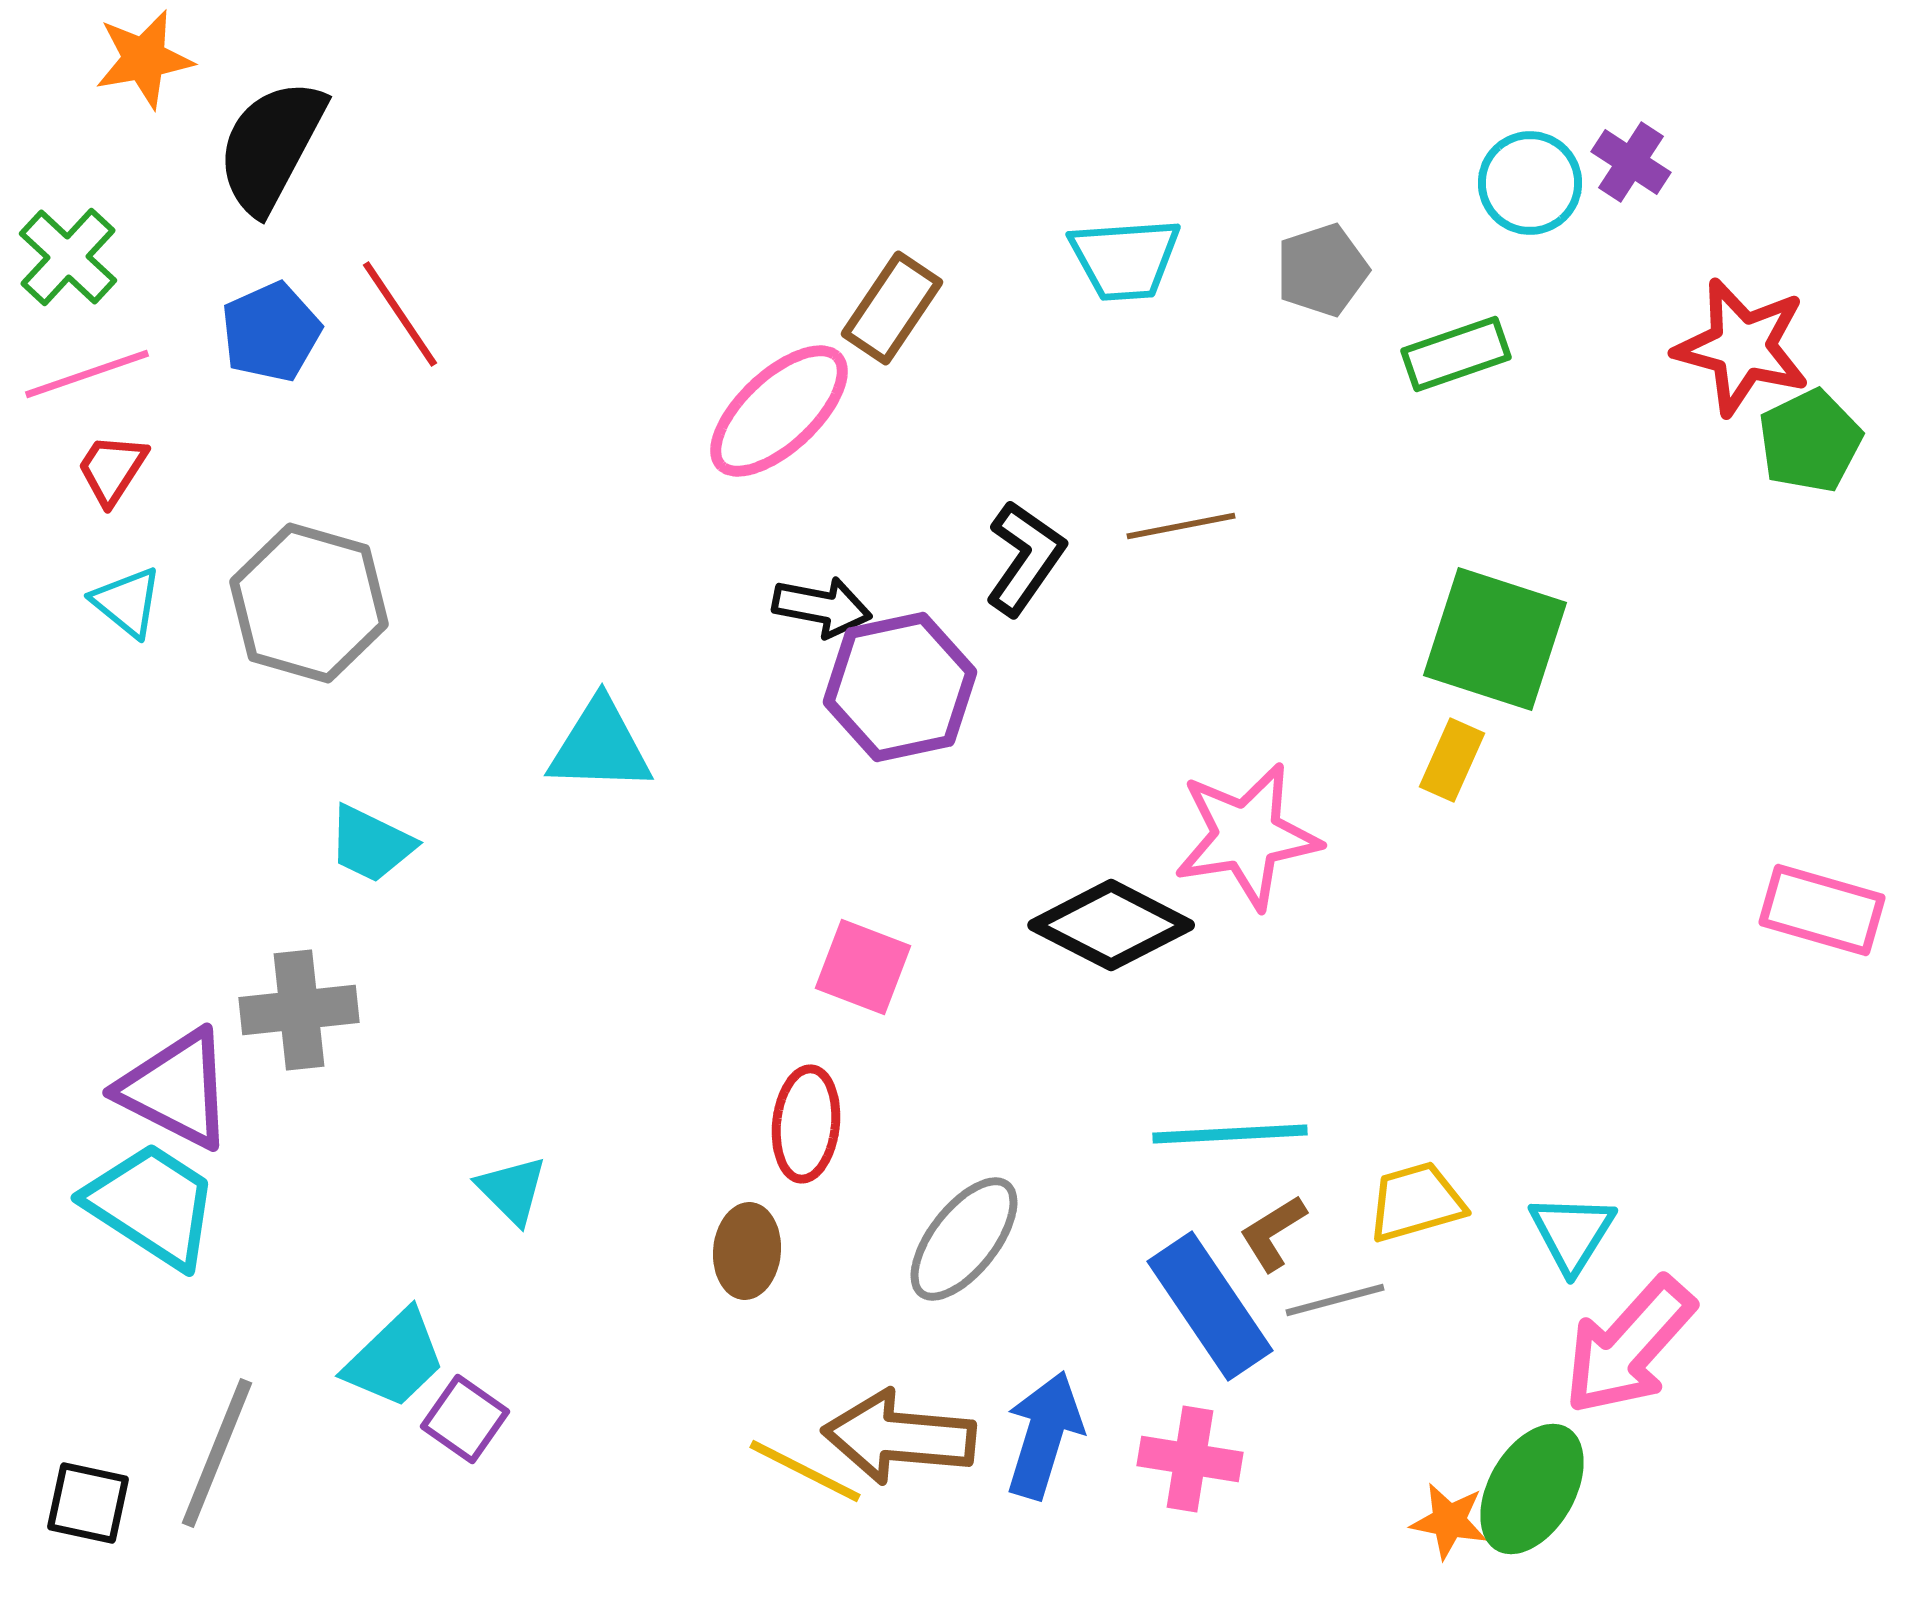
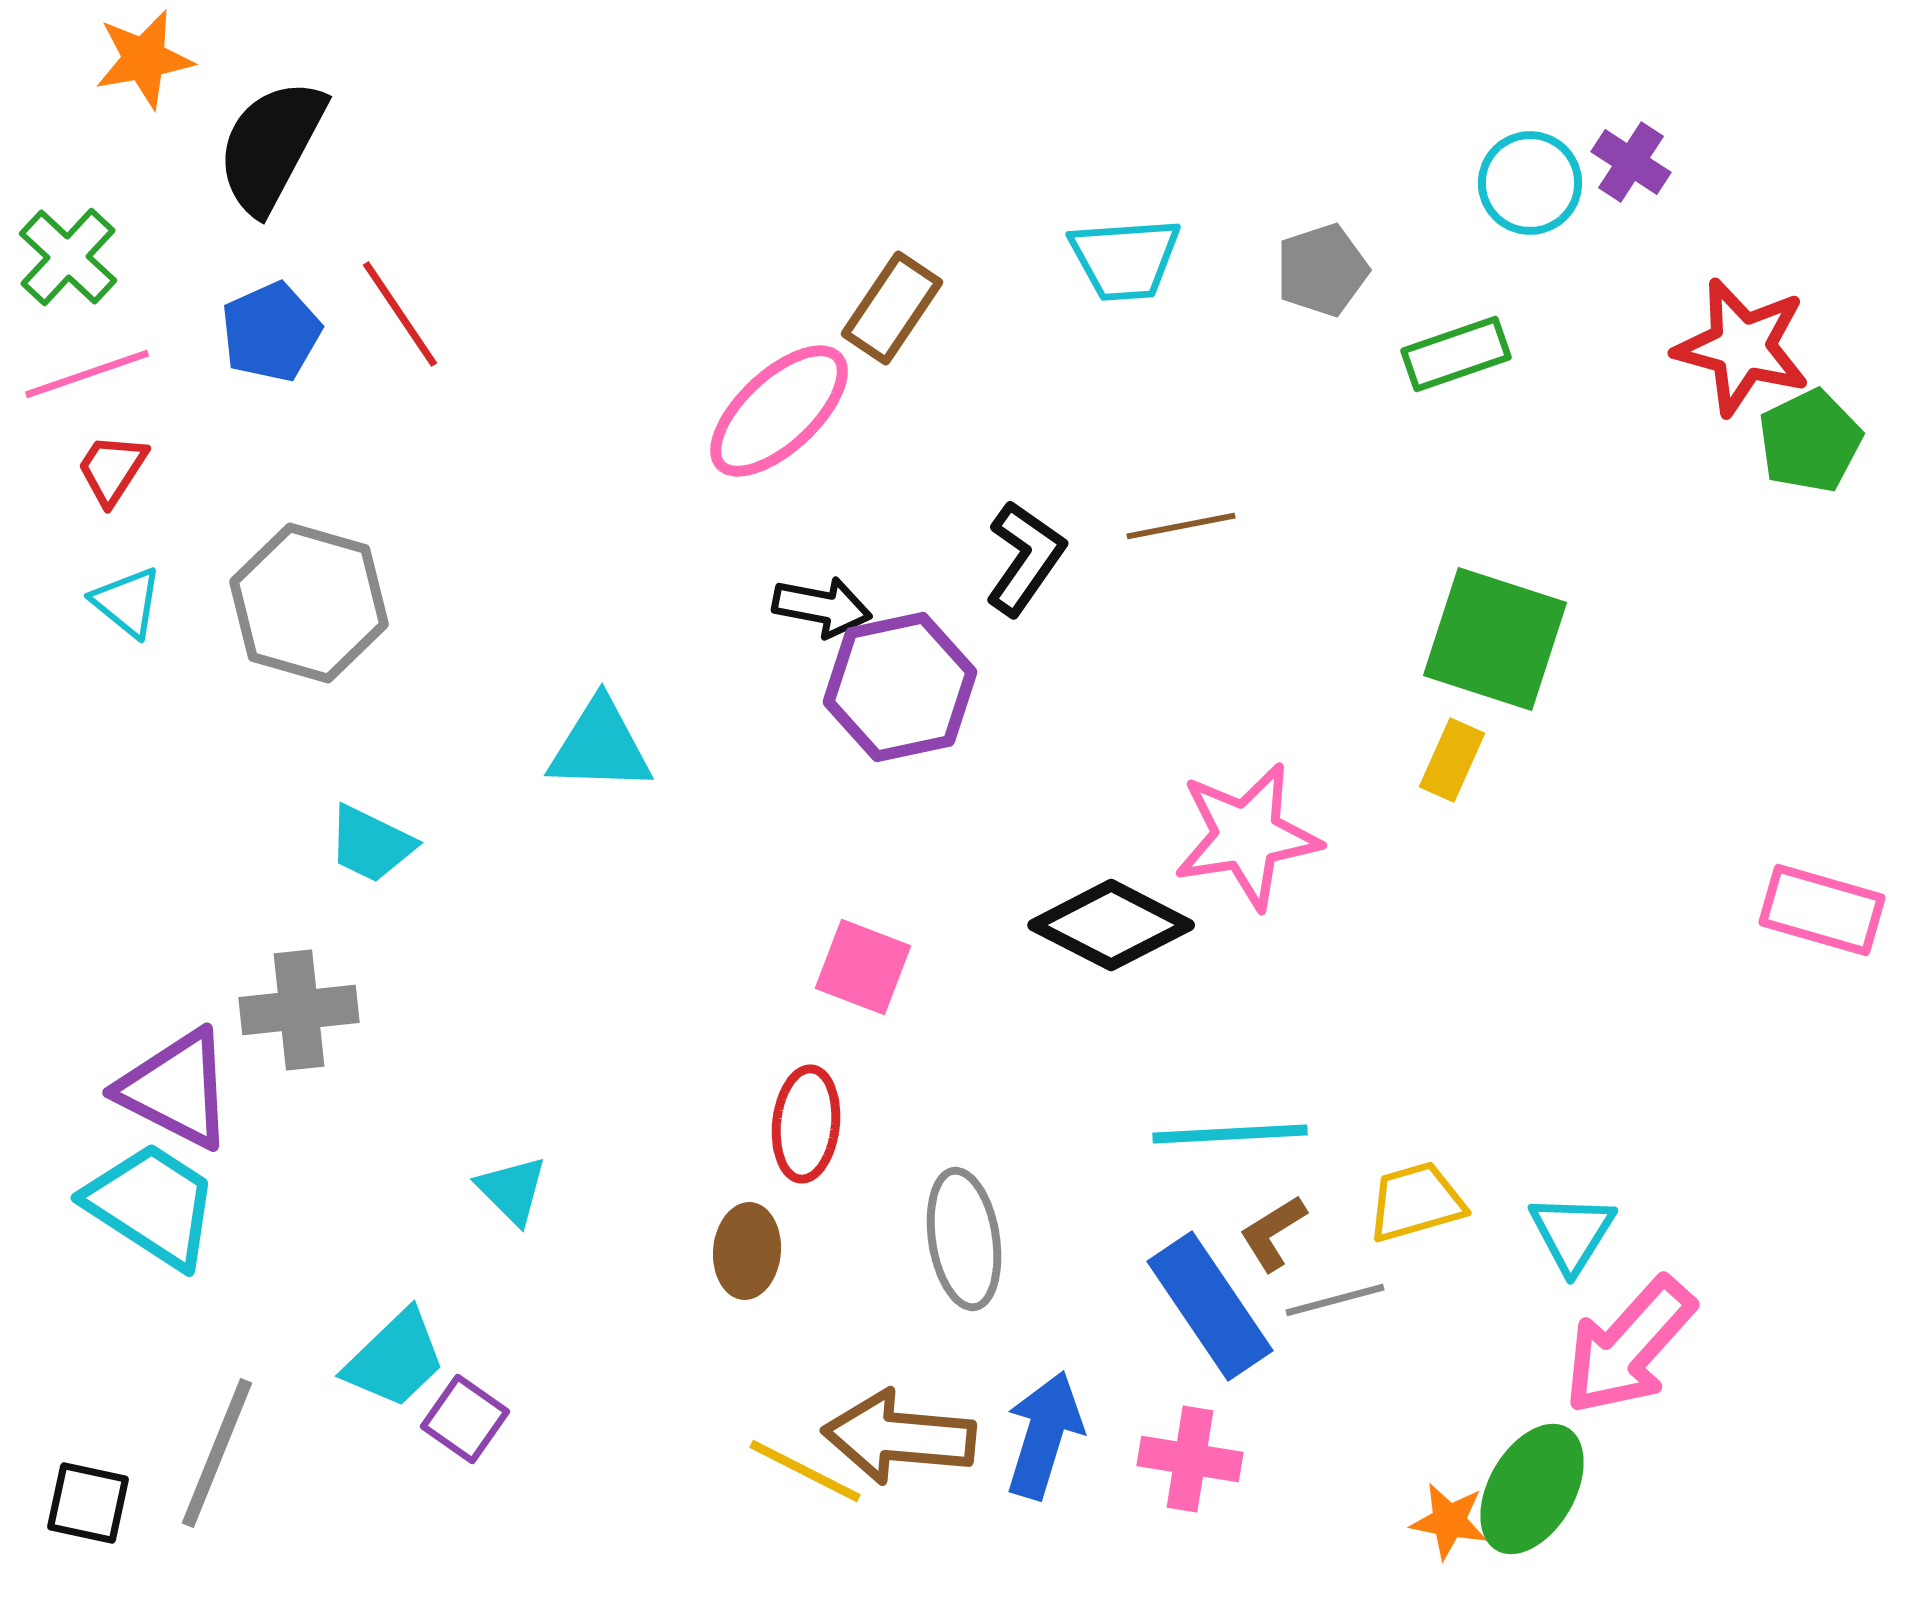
gray ellipse at (964, 1239): rotated 47 degrees counterclockwise
